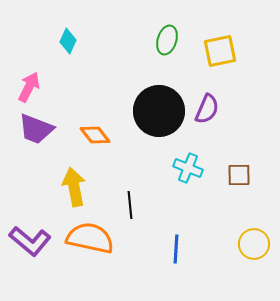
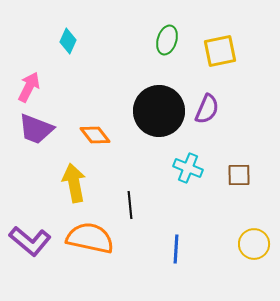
yellow arrow: moved 4 px up
